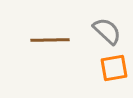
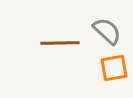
brown line: moved 10 px right, 3 px down
